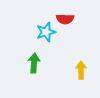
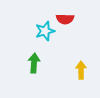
cyan star: moved 1 px left, 1 px up
